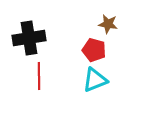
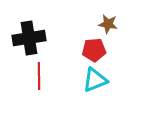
red pentagon: rotated 20 degrees counterclockwise
